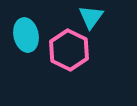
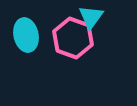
pink hexagon: moved 4 px right, 12 px up; rotated 6 degrees counterclockwise
